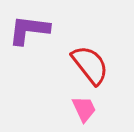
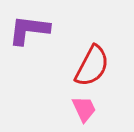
red semicircle: moved 2 px right, 1 px down; rotated 66 degrees clockwise
